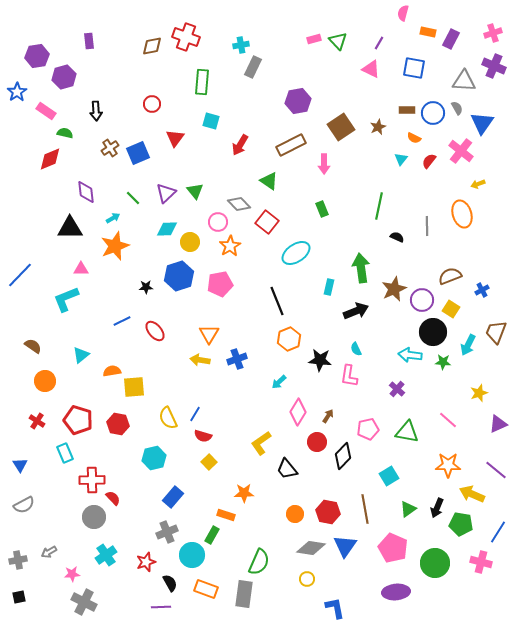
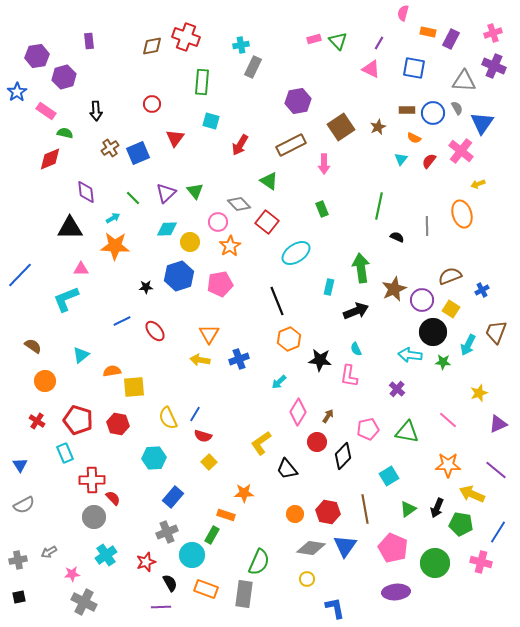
orange star at (115, 246): rotated 24 degrees clockwise
blue cross at (237, 359): moved 2 px right
cyan hexagon at (154, 458): rotated 10 degrees clockwise
